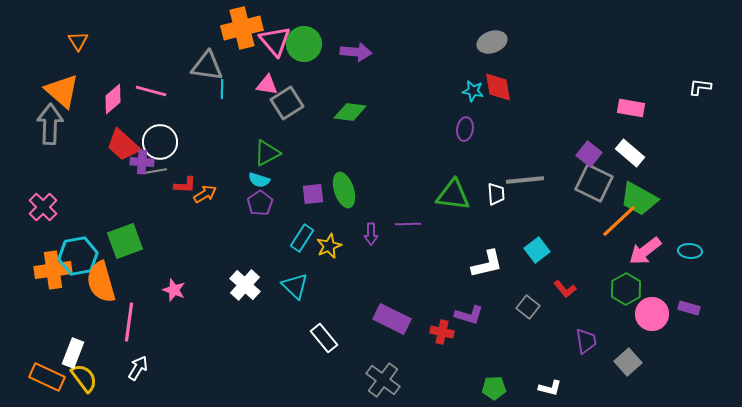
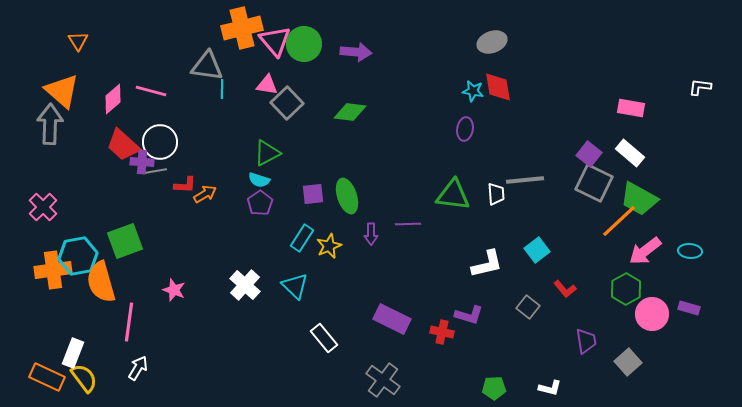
gray square at (287, 103): rotated 12 degrees counterclockwise
green ellipse at (344, 190): moved 3 px right, 6 px down
